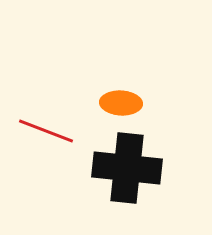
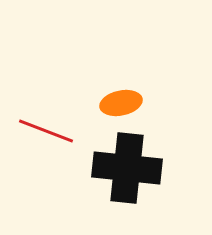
orange ellipse: rotated 15 degrees counterclockwise
